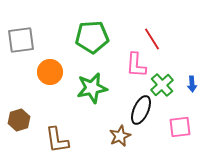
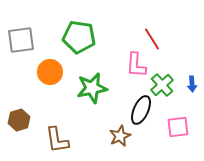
green pentagon: moved 13 px left; rotated 12 degrees clockwise
pink square: moved 2 px left
